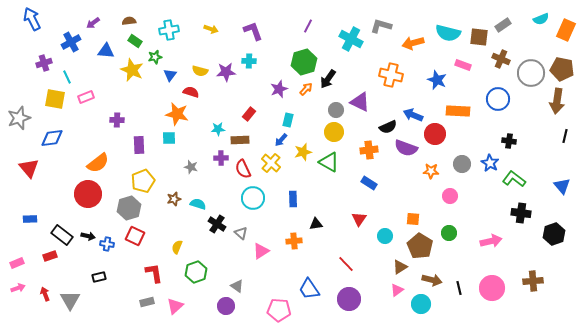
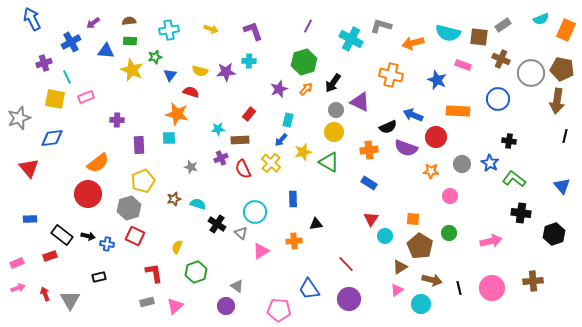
green rectangle at (135, 41): moved 5 px left; rotated 32 degrees counterclockwise
black arrow at (328, 79): moved 5 px right, 4 px down
red circle at (435, 134): moved 1 px right, 3 px down
purple cross at (221, 158): rotated 24 degrees counterclockwise
cyan circle at (253, 198): moved 2 px right, 14 px down
red triangle at (359, 219): moved 12 px right
